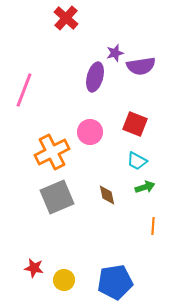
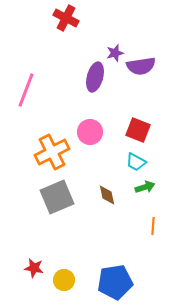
red cross: rotated 15 degrees counterclockwise
pink line: moved 2 px right
red square: moved 3 px right, 6 px down
cyan trapezoid: moved 1 px left, 1 px down
